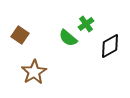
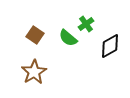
brown square: moved 15 px right
